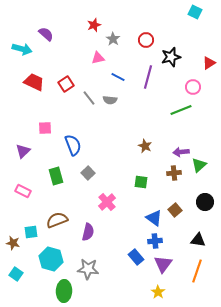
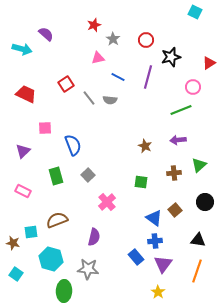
red trapezoid at (34, 82): moved 8 px left, 12 px down
purple arrow at (181, 152): moved 3 px left, 12 px up
gray square at (88, 173): moved 2 px down
purple semicircle at (88, 232): moved 6 px right, 5 px down
